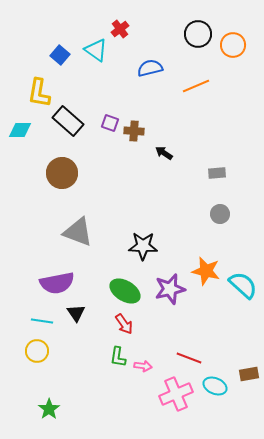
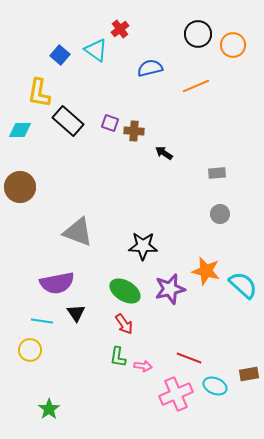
brown circle: moved 42 px left, 14 px down
yellow circle: moved 7 px left, 1 px up
